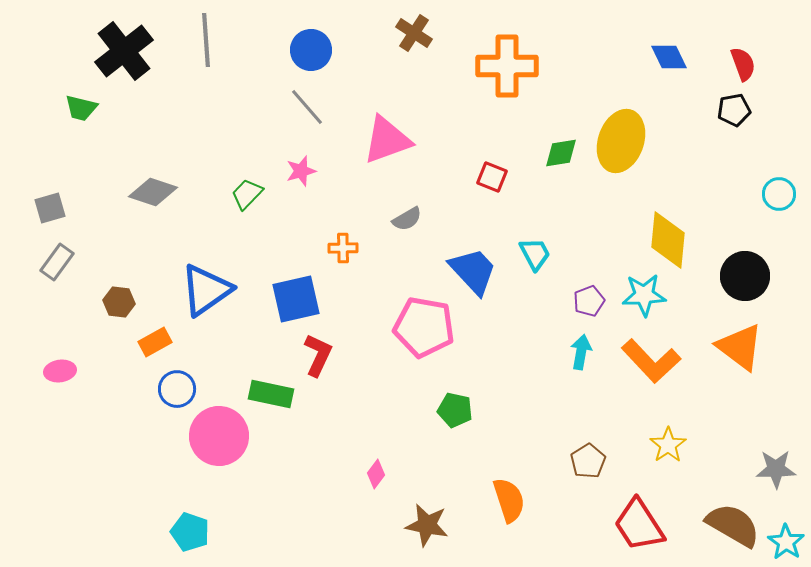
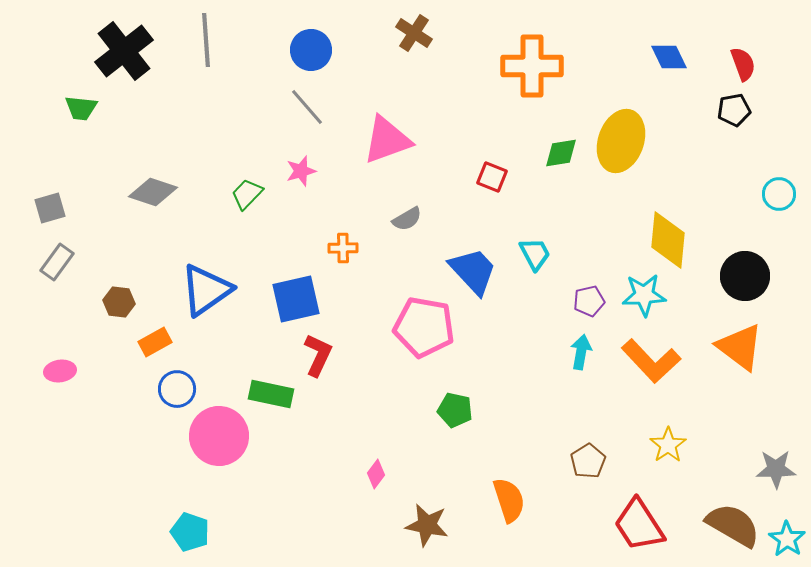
orange cross at (507, 66): moved 25 px right
green trapezoid at (81, 108): rotated 8 degrees counterclockwise
purple pentagon at (589, 301): rotated 8 degrees clockwise
cyan star at (786, 542): moved 1 px right, 3 px up
